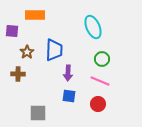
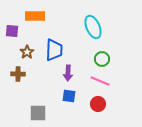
orange rectangle: moved 1 px down
